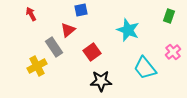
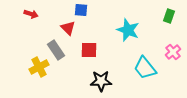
blue square: rotated 16 degrees clockwise
red arrow: rotated 136 degrees clockwise
red triangle: moved 2 px up; rotated 35 degrees counterclockwise
gray rectangle: moved 2 px right, 3 px down
red square: moved 3 px left, 2 px up; rotated 36 degrees clockwise
yellow cross: moved 2 px right, 1 px down
